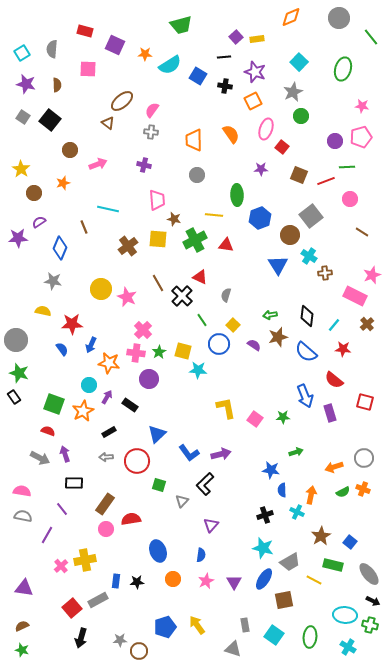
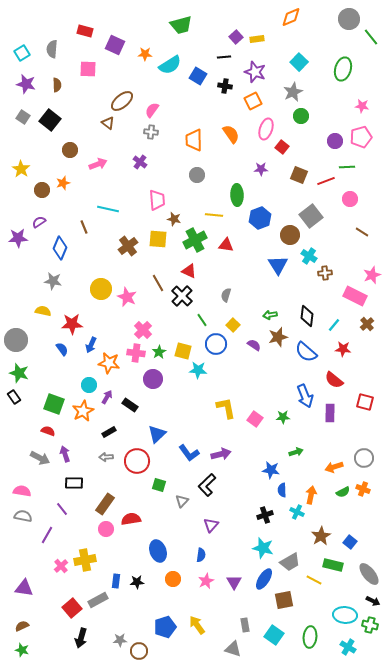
gray circle at (339, 18): moved 10 px right, 1 px down
purple cross at (144, 165): moved 4 px left, 3 px up; rotated 24 degrees clockwise
brown circle at (34, 193): moved 8 px right, 3 px up
red triangle at (200, 277): moved 11 px left, 6 px up
blue circle at (219, 344): moved 3 px left
purple circle at (149, 379): moved 4 px right
purple rectangle at (330, 413): rotated 18 degrees clockwise
black L-shape at (205, 484): moved 2 px right, 1 px down
